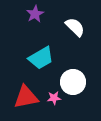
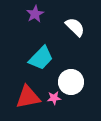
cyan trapezoid: rotated 16 degrees counterclockwise
white circle: moved 2 px left
red triangle: moved 2 px right
